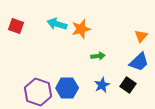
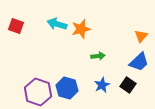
blue hexagon: rotated 15 degrees clockwise
